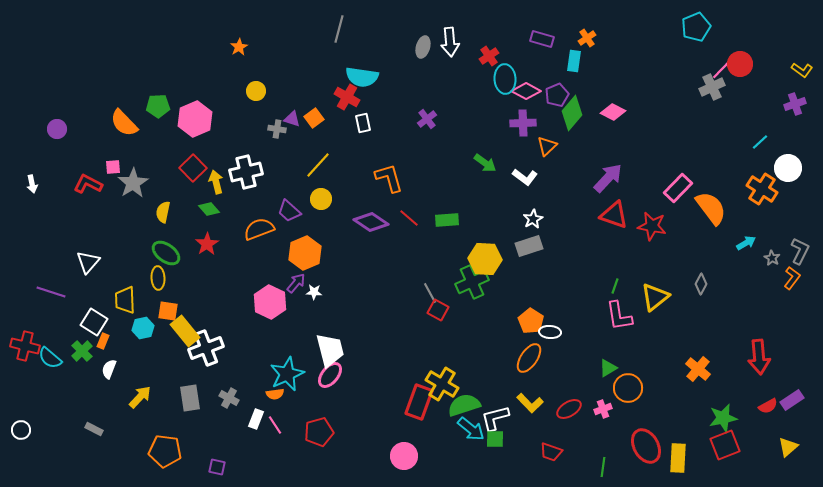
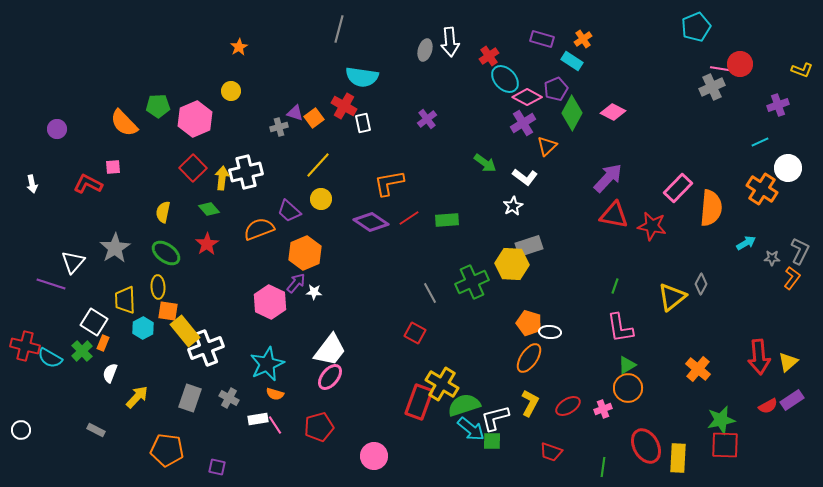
orange cross at (587, 38): moved 4 px left, 1 px down
gray ellipse at (423, 47): moved 2 px right, 3 px down
cyan rectangle at (574, 61): moved 2 px left; rotated 65 degrees counterclockwise
pink line at (722, 69): rotated 55 degrees clockwise
yellow L-shape at (802, 70): rotated 15 degrees counterclockwise
cyan ellipse at (505, 79): rotated 40 degrees counterclockwise
yellow circle at (256, 91): moved 25 px left
pink diamond at (526, 91): moved 1 px right, 6 px down
purple pentagon at (557, 95): moved 1 px left, 6 px up
red cross at (347, 97): moved 3 px left, 9 px down
purple cross at (795, 104): moved 17 px left, 1 px down
green diamond at (572, 113): rotated 12 degrees counterclockwise
purple triangle at (292, 119): moved 3 px right, 6 px up
purple cross at (523, 123): rotated 30 degrees counterclockwise
gray cross at (277, 129): moved 2 px right, 2 px up; rotated 24 degrees counterclockwise
cyan line at (760, 142): rotated 18 degrees clockwise
orange L-shape at (389, 178): moved 5 px down; rotated 84 degrees counterclockwise
yellow arrow at (216, 182): moved 6 px right, 4 px up; rotated 20 degrees clockwise
gray star at (133, 183): moved 18 px left, 65 px down
orange semicircle at (711, 208): rotated 42 degrees clockwise
red triangle at (614, 215): rotated 8 degrees counterclockwise
red line at (409, 218): rotated 75 degrees counterclockwise
white star at (533, 219): moved 20 px left, 13 px up
gray star at (772, 258): rotated 28 degrees counterclockwise
yellow hexagon at (485, 259): moved 27 px right, 5 px down
white triangle at (88, 262): moved 15 px left
yellow ellipse at (158, 278): moved 9 px down
purple line at (51, 292): moved 8 px up
yellow triangle at (655, 297): moved 17 px right
red square at (438, 310): moved 23 px left, 23 px down
pink L-shape at (619, 316): moved 1 px right, 12 px down
orange pentagon at (531, 321): moved 2 px left, 2 px down; rotated 15 degrees counterclockwise
cyan hexagon at (143, 328): rotated 15 degrees counterclockwise
orange rectangle at (103, 341): moved 2 px down
white trapezoid at (330, 350): rotated 51 degrees clockwise
cyan semicircle at (50, 358): rotated 10 degrees counterclockwise
green triangle at (608, 368): moved 19 px right, 3 px up
white semicircle at (109, 369): moved 1 px right, 4 px down
cyan star at (287, 374): moved 20 px left, 10 px up
pink ellipse at (330, 375): moved 2 px down
orange semicircle at (275, 394): rotated 24 degrees clockwise
yellow arrow at (140, 397): moved 3 px left
gray rectangle at (190, 398): rotated 28 degrees clockwise
yellow L-shape at (530, 403): rotated 108 degrees counterclockwise
red ellipse at (569, 409): moved 1 px left, 3 px up
green star at (723, 418): moved 2 px left, 2 px down
white rectangle at (256, 419): moved 2 px right; rotated 60 degrees clockwise
gray rectangle at (94, 429): moved 2 px right, 1 px down
red pentagon at (319, 432): moved 5 px up
green square at (495, 439): moved 3 px left, 2 px down
red square at (725, 445): rotated 24 degrees clockwise
yellow triangle at (788, 447): moved 85 px up
orange pentagon at (165, 451): moved 2 px right, 1 px up
pink circle at (404, 456): moved 30 px left
